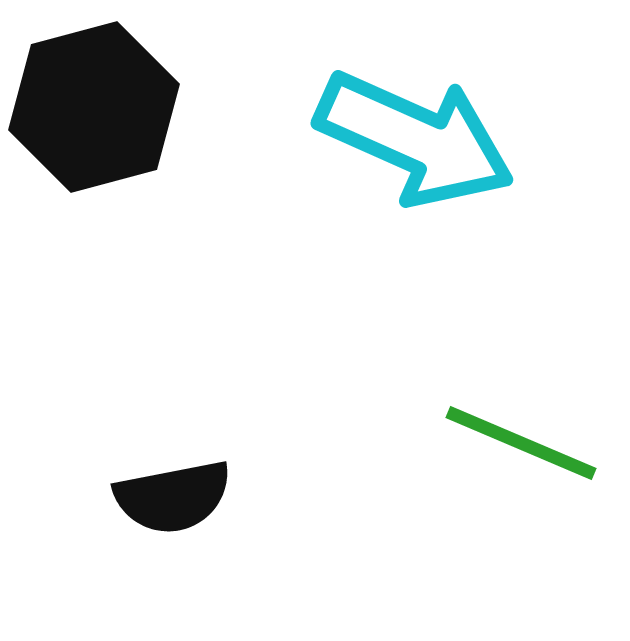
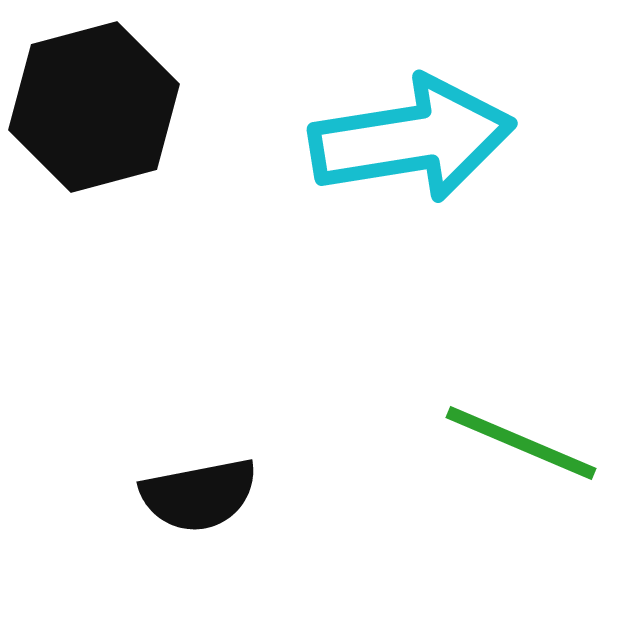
cyan arrow: moved 3 px left; rotated 33 degrees counterclockwise
black semicircle: moved 26 px right, 2 px up
